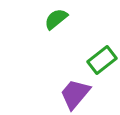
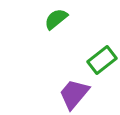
purple trapezoid: moved 1 px left
